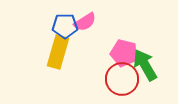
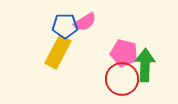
yellow rectangle: rotated 12 degrees clockwise
green arrow: rotated 32 degrees clockwise
